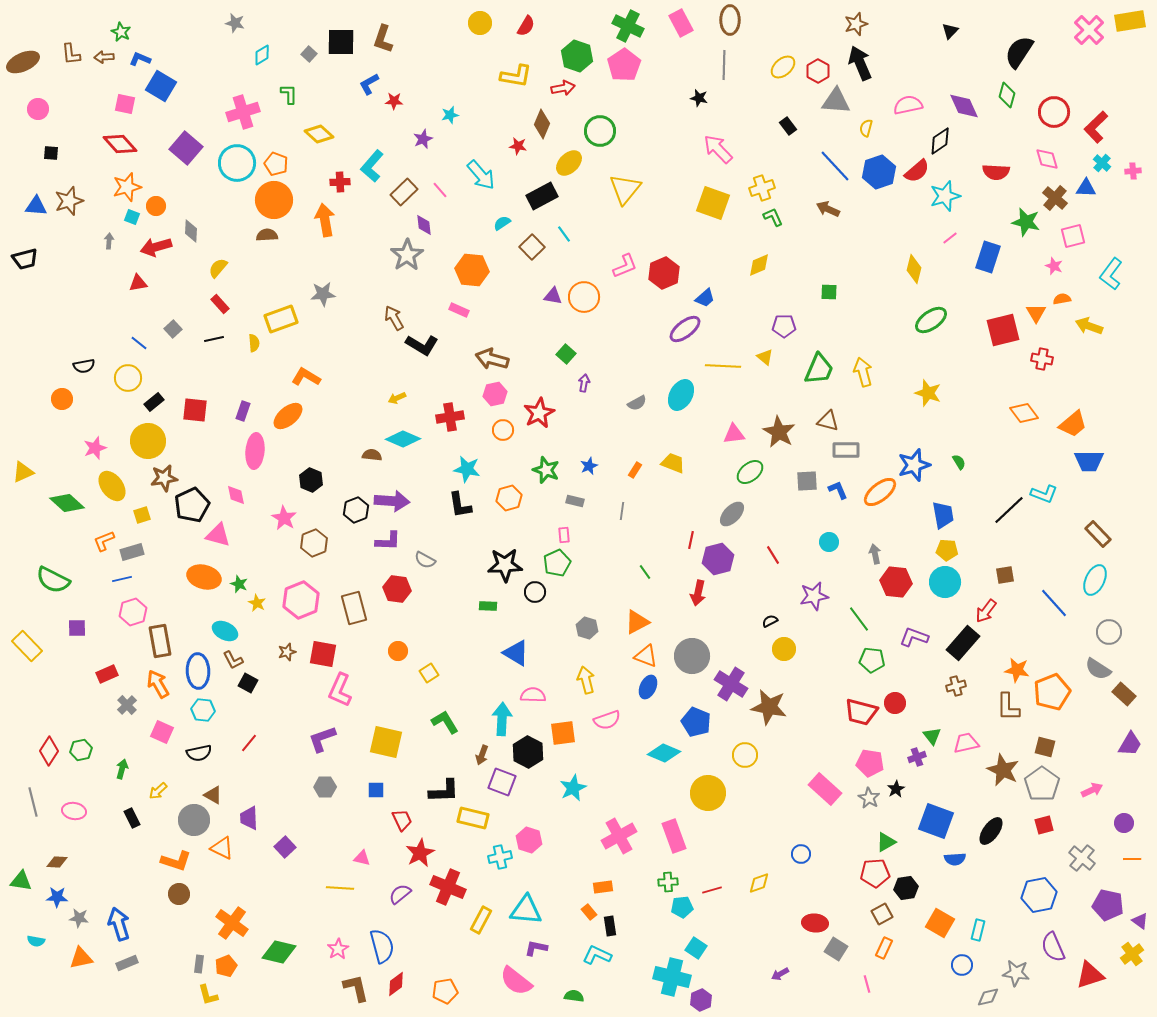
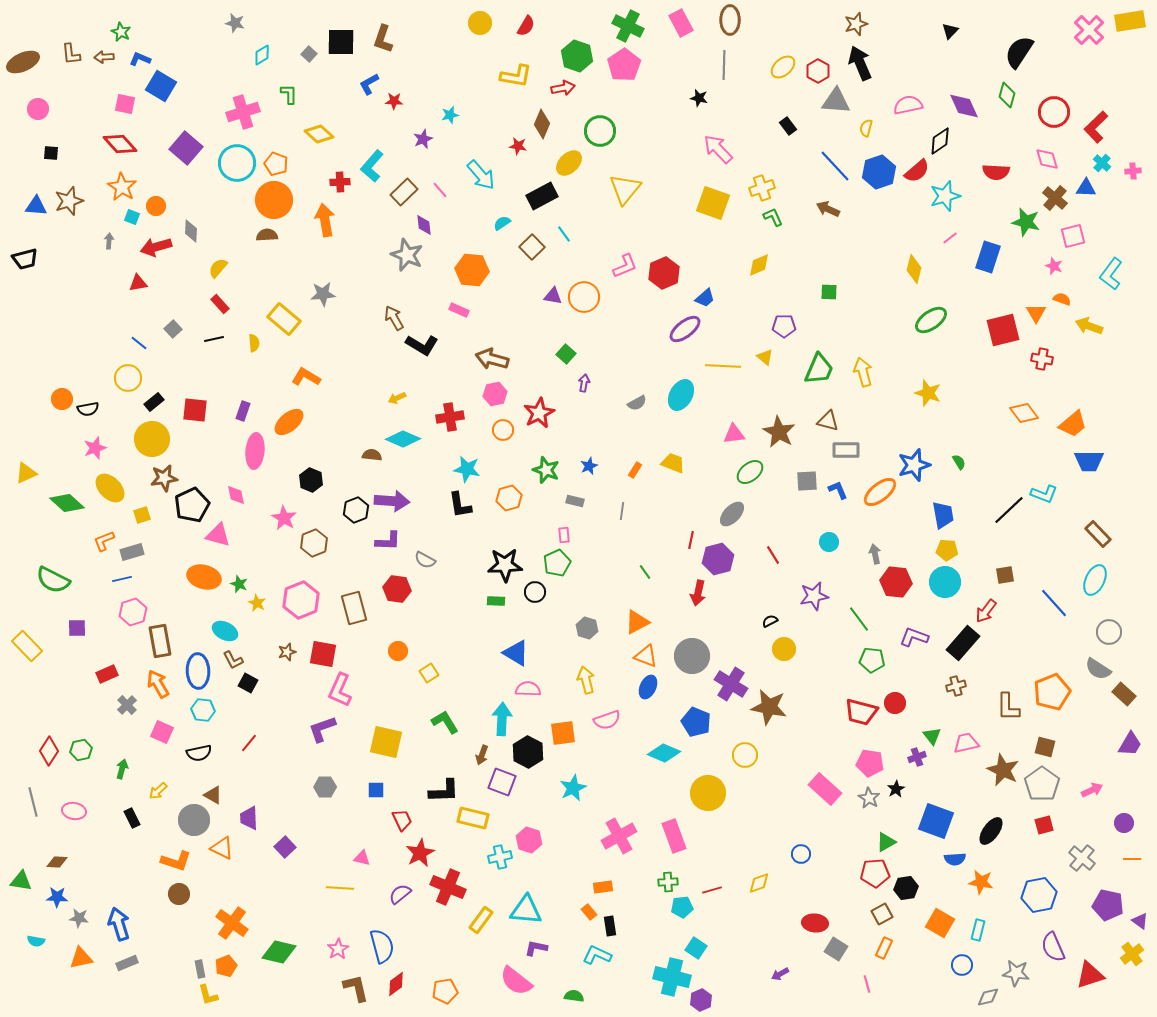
orange star at (127, 187): moved 5 px left; rotated 24 degrees counterclockwise
gray star at (407, 255): rotated 16 degrees counterclockwise
orange semicircle at (1062, 299): rotated 30 degrees clockwise
yellow rectangle at (281, 319): moved 3 px right; rotated 60 degrees clockwise
black semicircle at (84, 366): moved 4 px right, 43 px down
orange ellipse at (288, 416): moved 1 px right, 6 px down
yellow circle at (148, 441): moved 4 px right, 2 px up
yellow triangle at (23, 472): moved 3 px right, 1 px down
yellow ellipse at (112, 486): moved 2 px left, 2 px down; rotated 8 degrees counterclockwise
green rectangle at (488, 606): moved 8 px right, 5 px up
orange star at (1017, 670): moved 36 px left, 212 px down
pink semicircle at (533, 695): moved 5 px left, 6 px up
purple L-shape at (322, 739): moved 10 px up
yellow rectangle at (481, 920): rotated 8 degrees clockwise
gray rectangle at (199, 964): moved 1 px right, 5 px down; rotated 18 degrees counterclockwise
